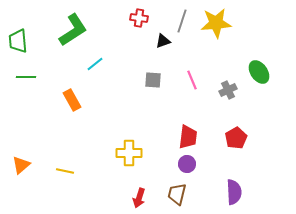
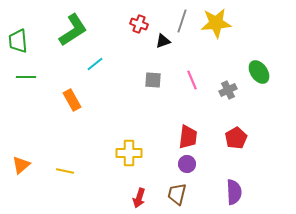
red cross: moved 6 px down; rotated 12 degrees clockwise
